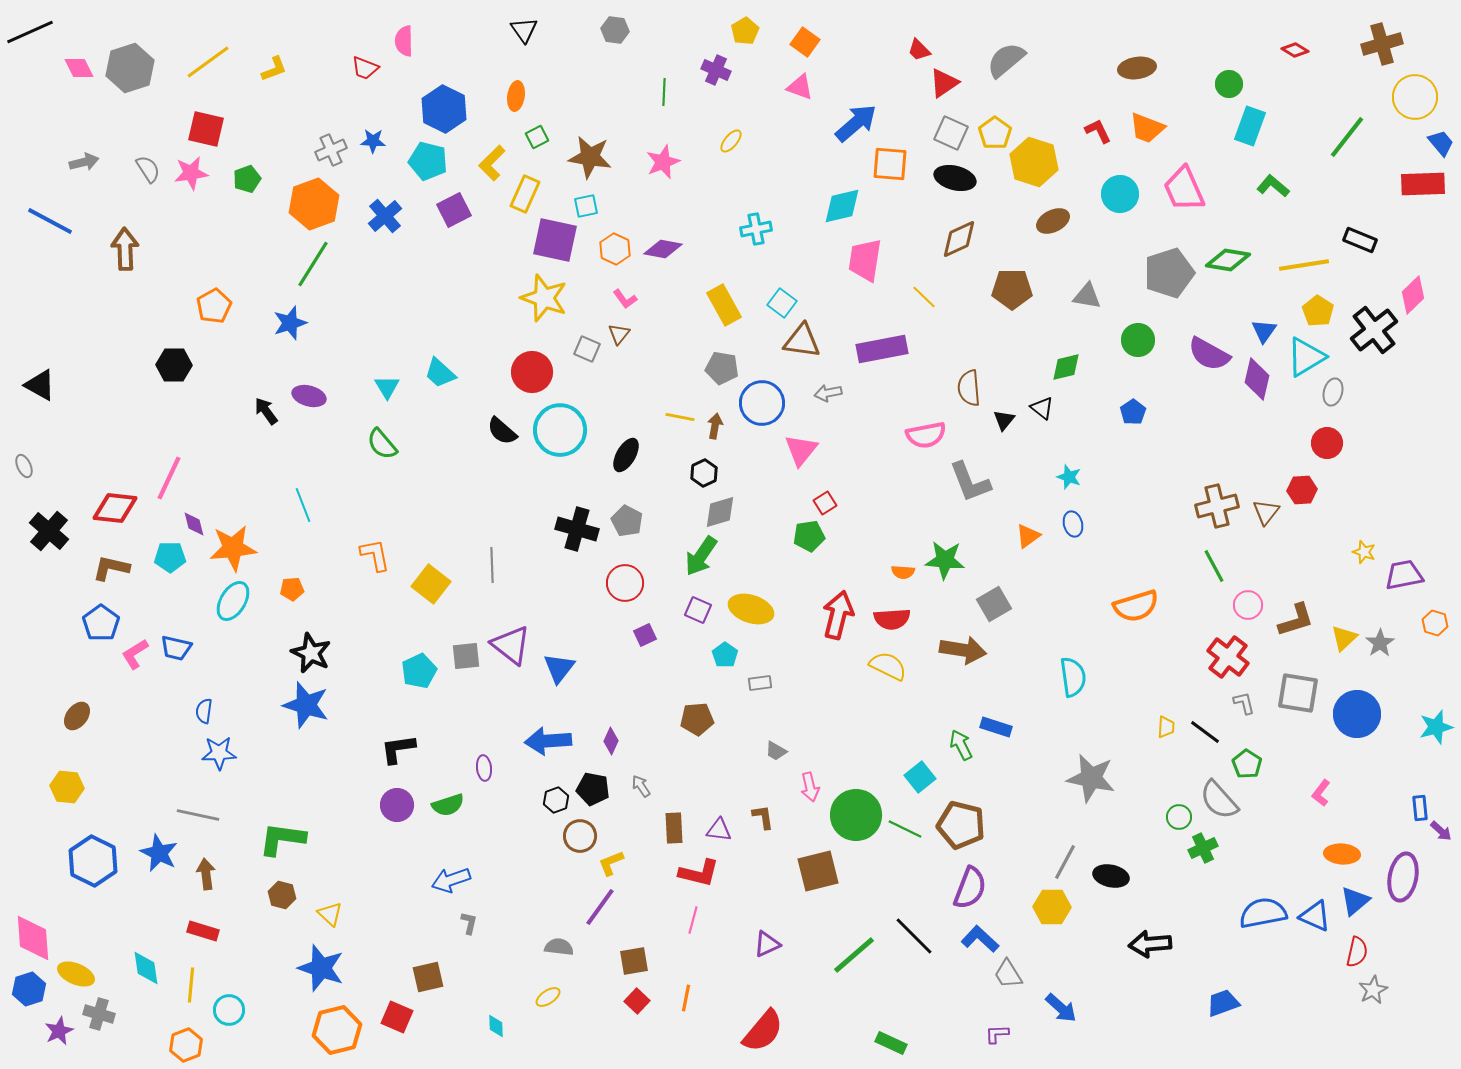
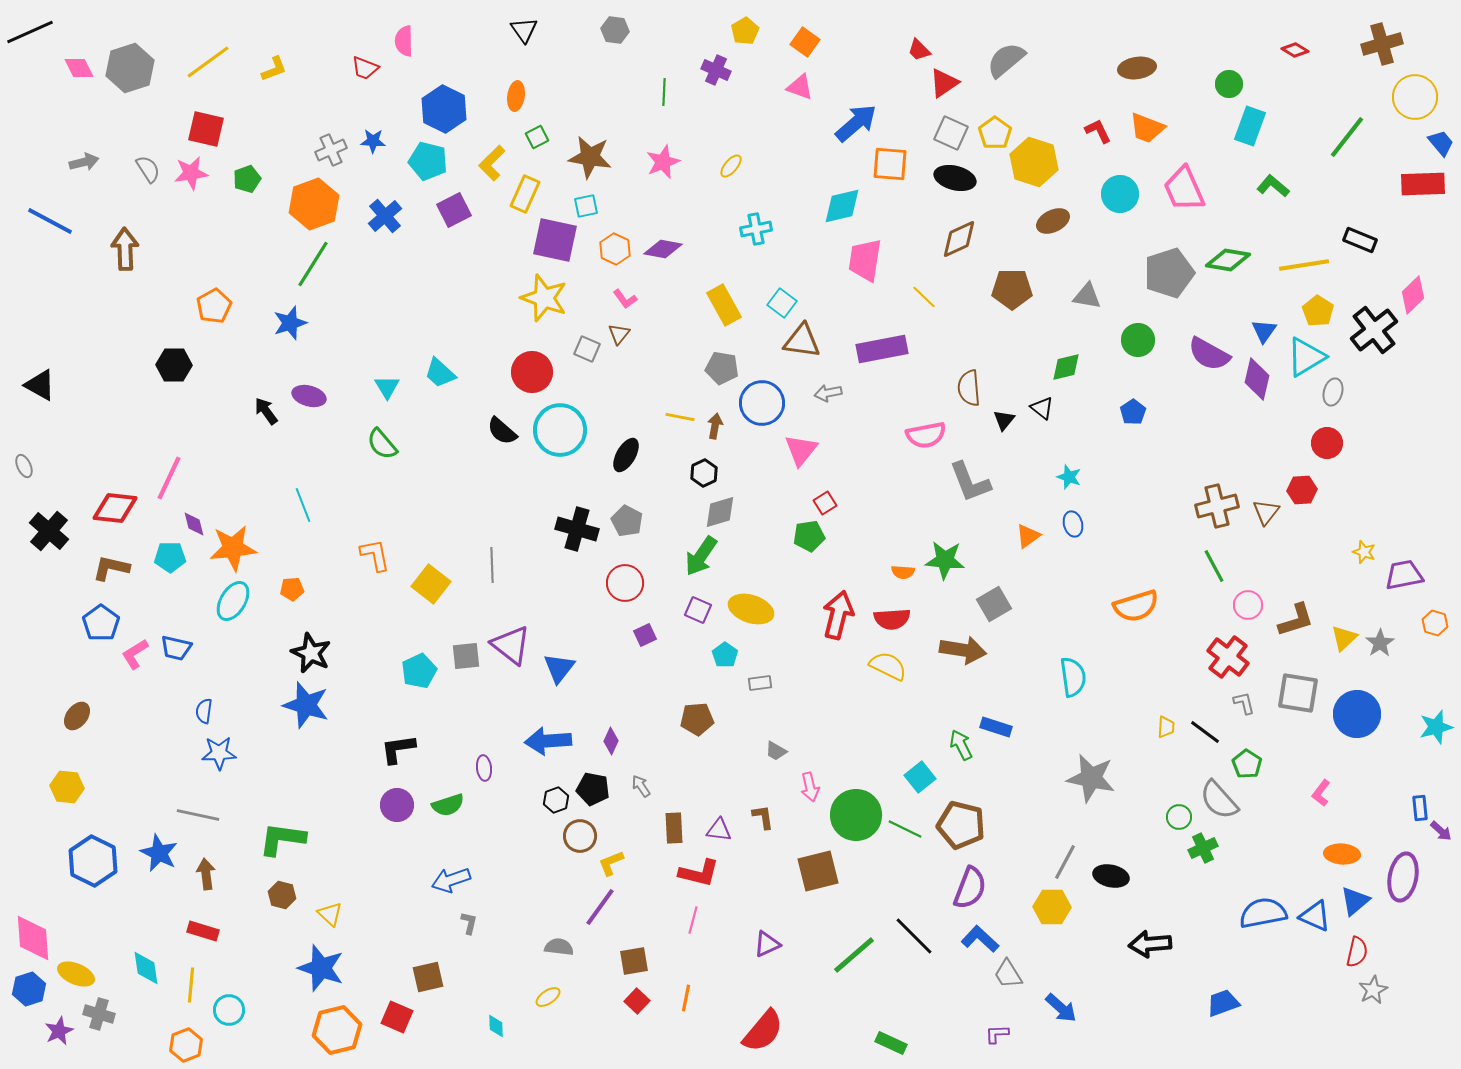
yellow ellipse at (731, 141): moved 25 px down
